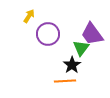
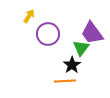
purple trapezoid: moved 1 px up
